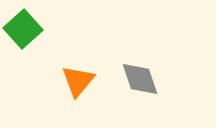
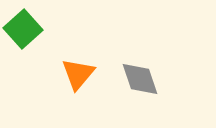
orange triangle: moved 7 px up
